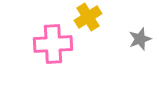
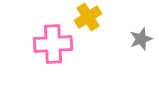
gray star: moved 1 px right
